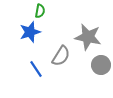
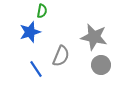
green semicircle: moved 2 px right
gray star: moved 6 px right
gray semicircle: rotated 10 degrees counterclockwise
